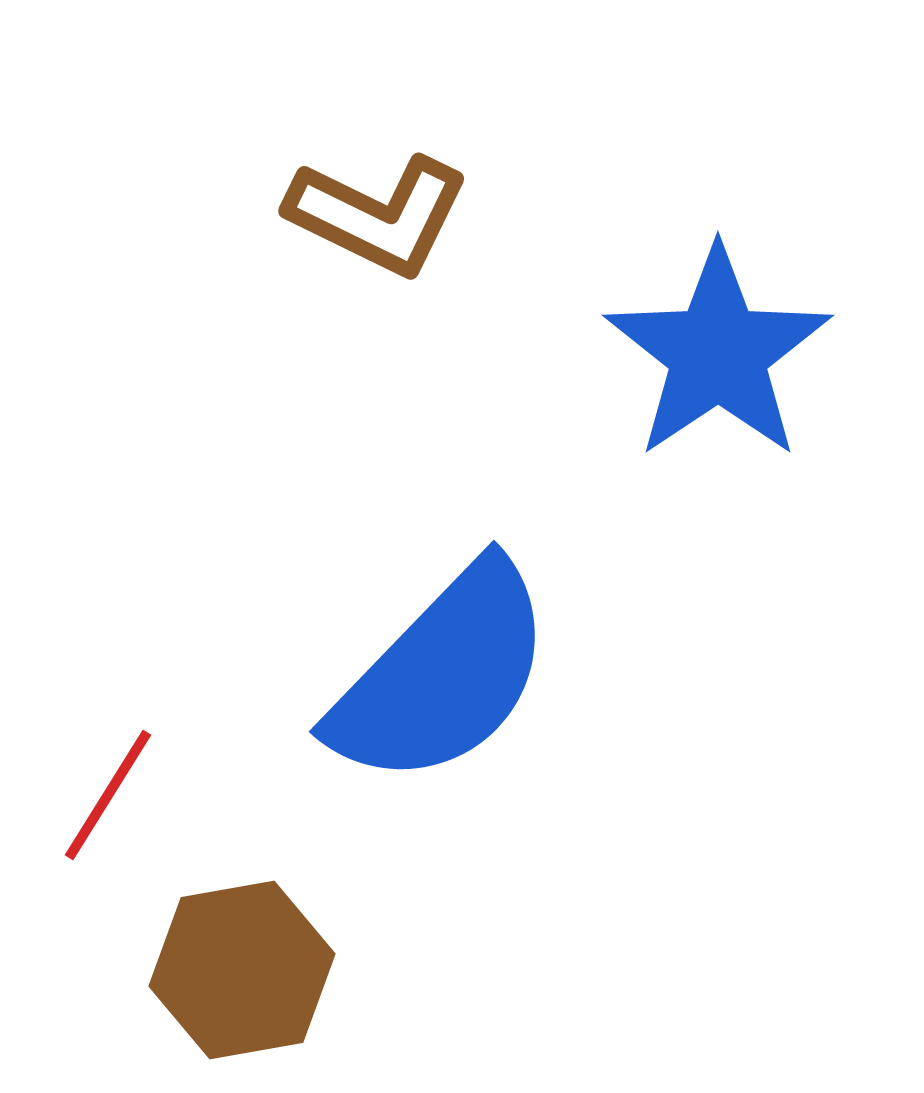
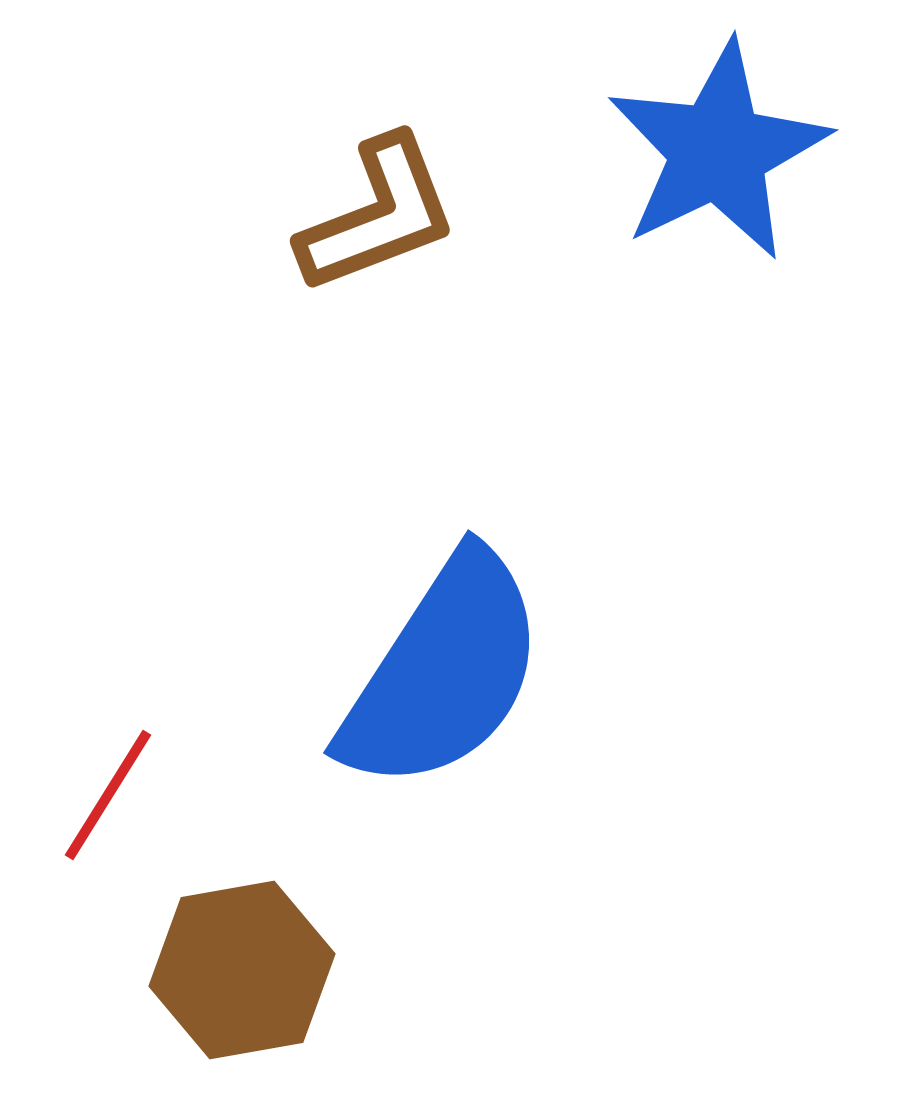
brown L-shape: rotated 47 degrees counterclockwise
blue star: moved 202 px up; rotated 8 degrees clockwise
blue semicircle: moved 1 px right, 3 px up; rotated 11 degrees counterclockwise
